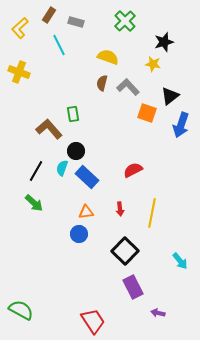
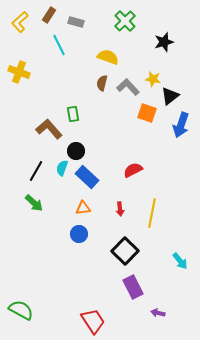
yellow L-shape: moved 6 px up
yellow star: moved 15 px down
orange triangle: moved 3 px left, 4 px up
